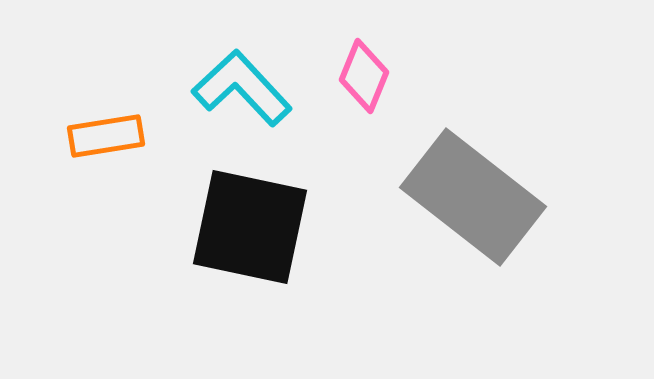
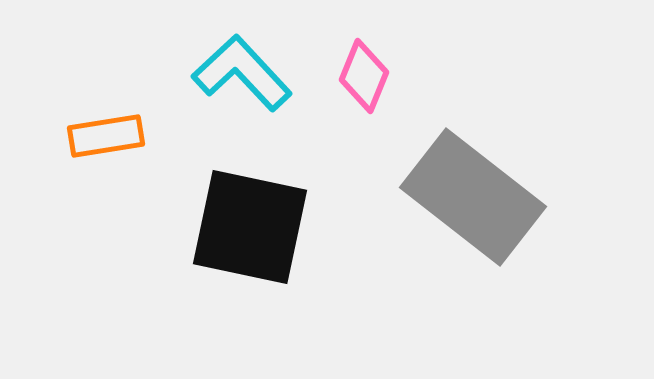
cyan L-shape: moved 15 px up
